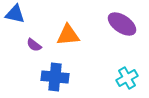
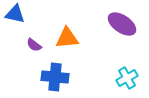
orange triangle: moved 1 px left, 3 px down
